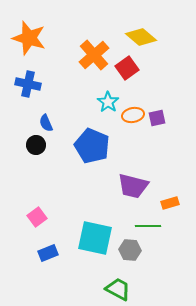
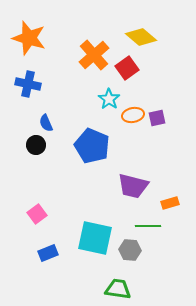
cyan star: moved 1 px right, 3 px up
pink square: moved 3 px up
green trapezoid: rotated 20 degrees counterclockwise
